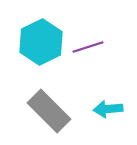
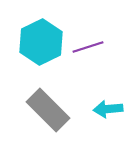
gray rectangle: moved 1 px left, 1 px up
